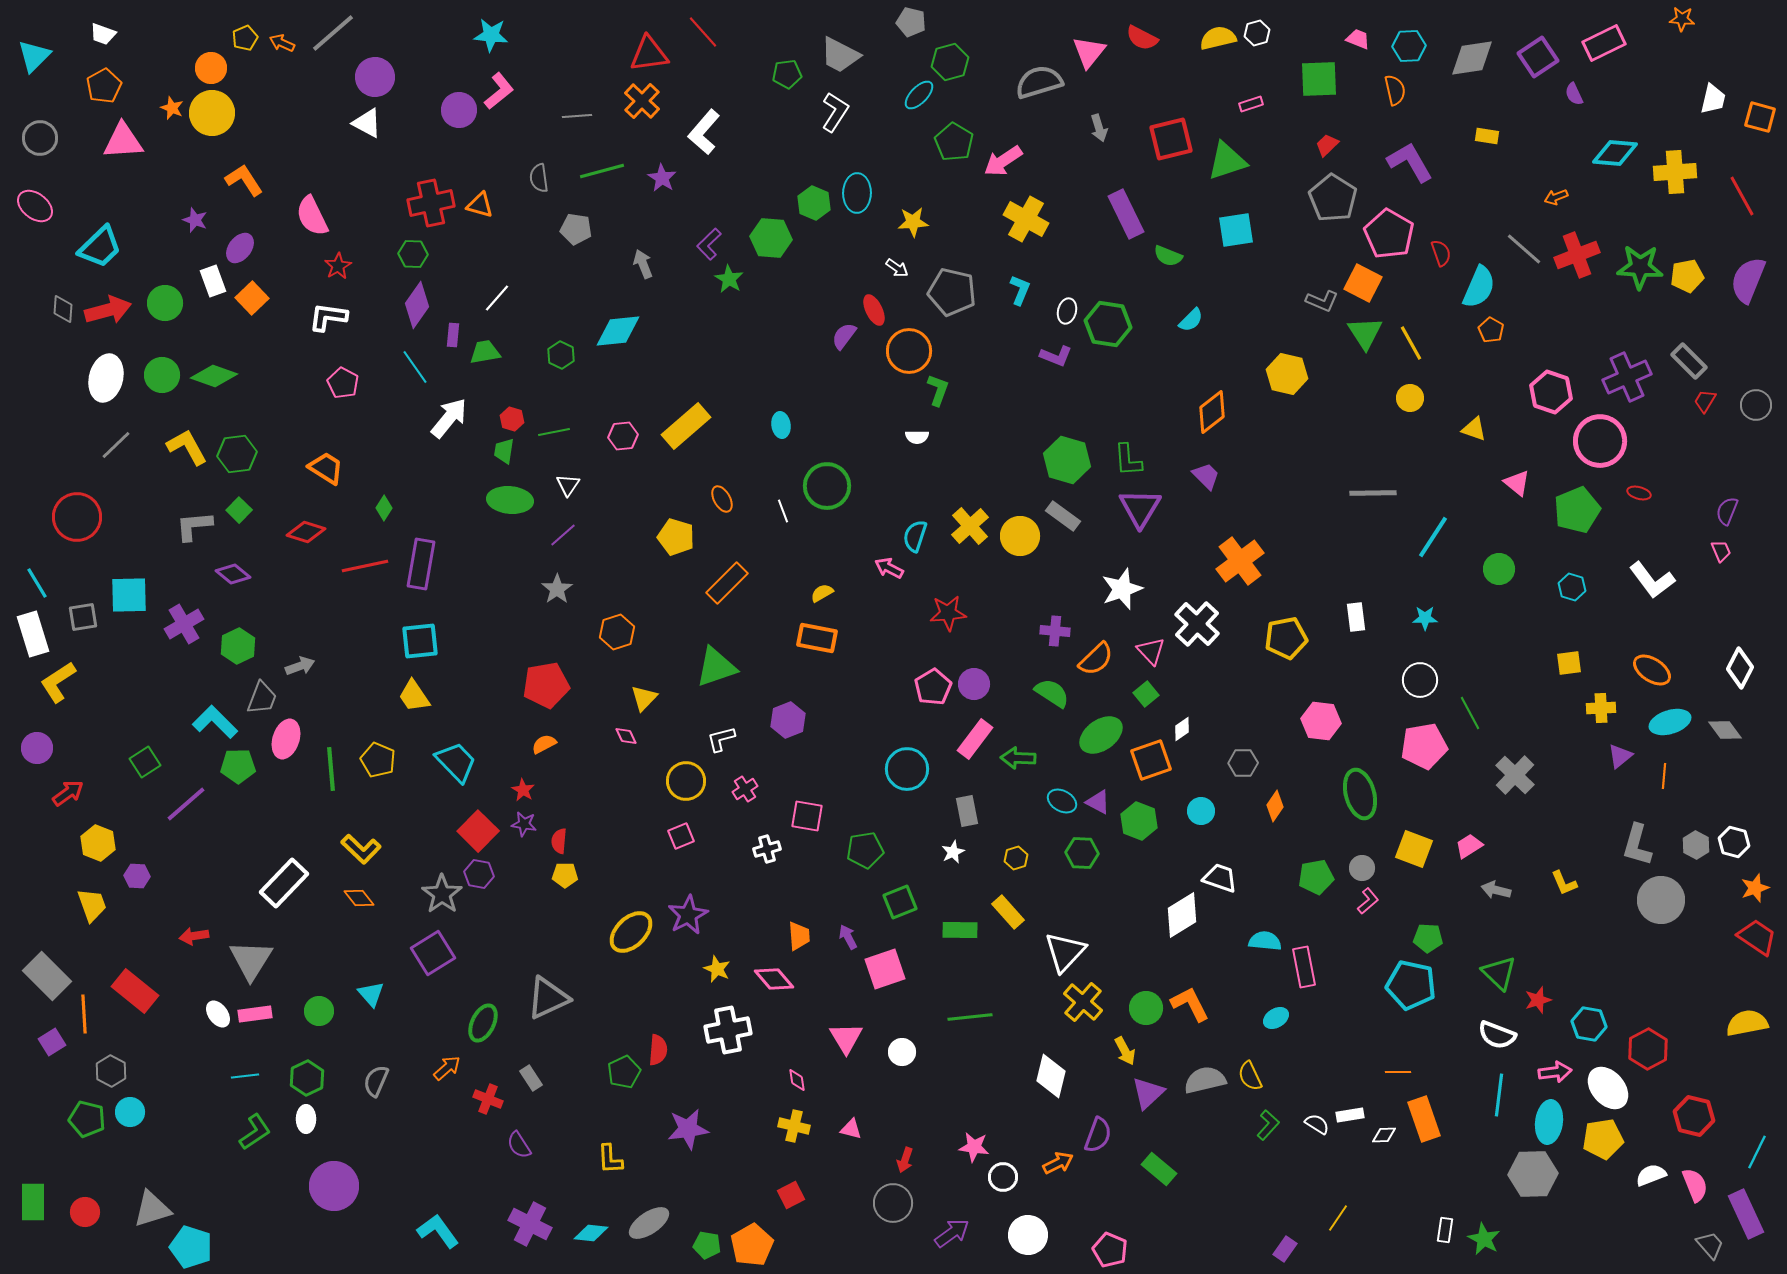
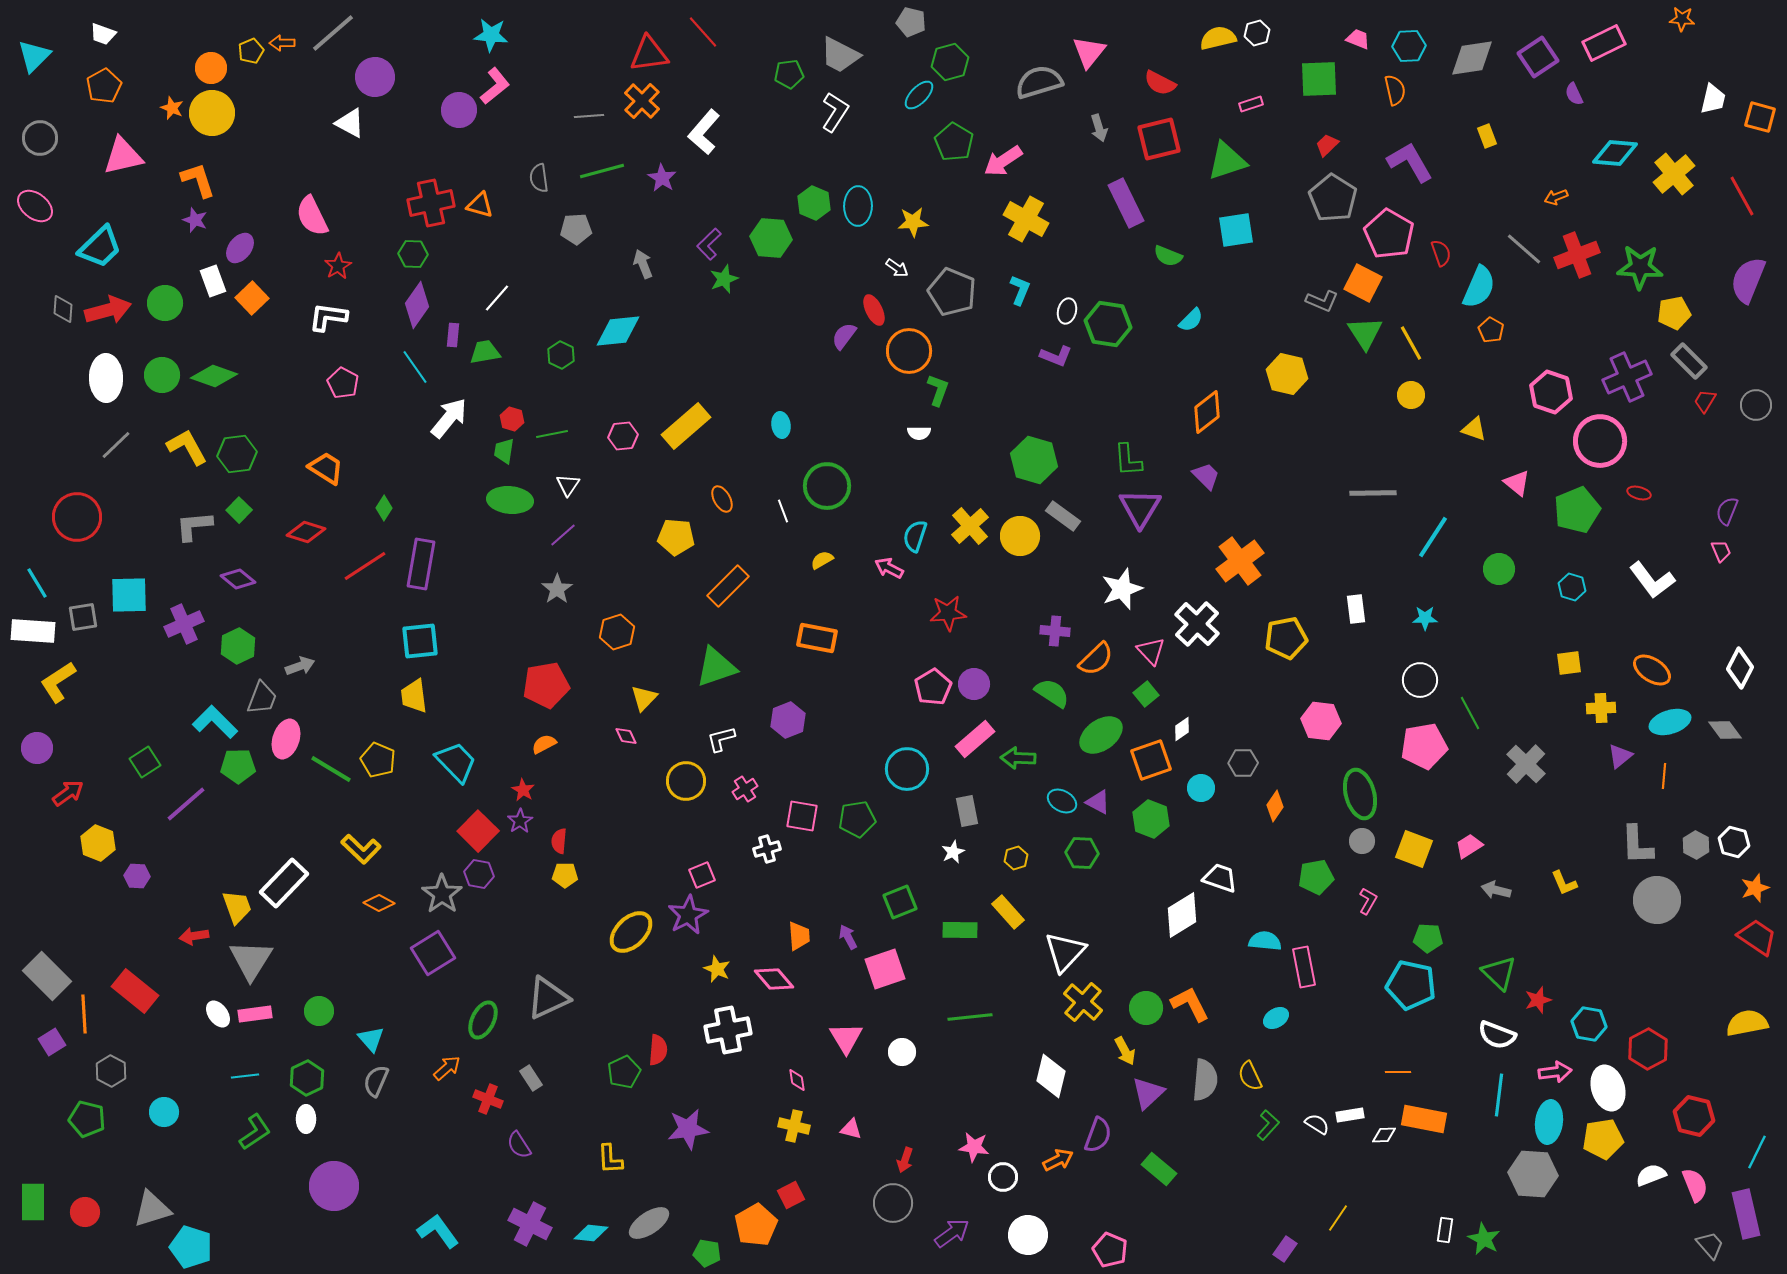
yellow pentagon at (245, 38): moved 6 px right, 13 px down
red semicircle at (1142, 38): moved 18 px right, 45 px down
orange arrow at (282, 43): rotated 25 degrees counterclockwise
green pentagon at (787, 74): moved 2 px right
pink L-shape at (499, 91): moved 4 px left, 5 px up
gray line at (577, 116): moved 12 px right
white triangle at (367, 123): moved 17 px left
yellow rectangle at (1487, 136): rotated 60 degrees clockwise
red square at (1171, 139): moved 12 px left
pink triangle at (123, 141): moved 15 px down; rotated 9 degrees counterclockwise
yellow cross at (1675, 172): moved 1 px left, 2 px down; rotated 36 degrees counterclockwise
orange L-shape at (244, 180): moved 46 px left; rotated 15 degrees clockwise
cyan ellipse at (857, 193): moved 1 px right, 13 px down
purple rectangle at (1126, 214): moved 11 px up
gray pentagon at (576, 229): rotated 12 degrees counterclockwise
yellow pentagon at (1687, 276): moved 13 px left, 37 px down
green star at (729, 279): moved 5 px left; rotated 20 degrees clockwise
gray pentagon at (952, 292): rotated 9 degrees clockwise
white ellipse at (106, 378): rotated 15 degrees counterclockwise
yellow circle at (1410, 398): moved 1 px right, 3 px up
orange diamond at (1212, 412): moved 5 px left
green line at (554, 432): moved 2 px left, 2 px down
white semicircle at (917, 437): moved 2 px right, 4 px up
green hexagon at (1067, 460): moved 33 px left
yellow pentagon at (676, 537): rotated 12 degrees counterclockwise
red line at (365, 566): rotated 21 degrees counterclockwise
purple diamond at (233, 574): moved 5 px right, 5 px down
orange rectangle at (727, 583): moved 1 px right, 3 px down
yellow semicircle at (822, 593): moved 33 px up
white rectangle at (1356, 617): moved 8 px up
purple cross at (184, 624): rotated 6 degrees clockwise
white rectangle at (33, 634): moved 3 px up; rotated 69 degrees counterclockwise
yellow trapezoid at (414, 696): rotated 27 degrees clockwise
pink rectangle at (975, 739): rotated 12 degrees clockwise
green line at (331, 769): rotated 54 degrees counterclockwise
gray cross at (1515, 775): moved 11 px right, 11 px up
cyan circle at (1201, 811): moved 23 px up
pink square at (807, 816): moved 5 px left
green hexagon at (1139, 821): moved 12 px right, 2 px up
purple star at (524, 824): moved 4 px left, 3 px up; rotated 30 degrees clockwise
pink square at (681, 836): moved 21 px right, 39 px down
gray L-shape at (1637, 845): rotated 18 degrees counterclockwise
green pentagon at (865, 850): moved 8 px left, 31 px up
gray circle at (1362, 868): moved 27 px up
orange diamond at (359, 898): moved 20 px right, 5 px down; rotated 24 degrees counterclockwise
gray circle at (1661, 900): moved 4 px left
pink L-shape at (1368, 901): rotated 20 degrees counterclockwise
yellow trapezoid at (92, 905): moved 145 px right, 2 px down
cyan triangle at (371, 994): moved 45 px down
green ellipse at (483, 1023): moved 3 px up
gray semicircle at (1205, 1080): rotated 108 degrees clockwise
white ellipse at (1608, 1088): rotated 24 degrees clockwise
cyan circle at (130, 1112): moved 34 px right
orange rectangle at (1424, 1119): rotated 60 degrees counterclockwise
orange arrow at (1058, 1163): moved 3 px up
gray hexagon at (1533, 1174): rotated 6 degrees clockwise
purple rectangle at (1746, 1214): rotated 12 degrees clockwise
green pentagon at (707, 1245): moved 8 px down
orange pentagon at (752, 1245): moved 4 px right, 20 px up
